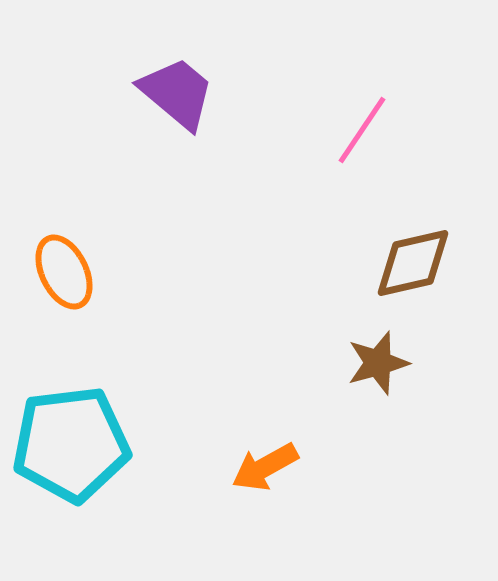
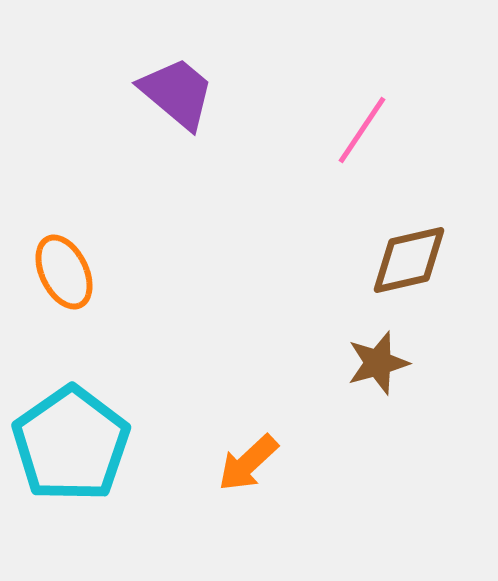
brown diamond: moved 4 px left, 3 px up
cyan pentagon: rotated 28 degrees counterclockwise
orange arrow: moved 17 px left, 4 px up; rotated 14 degrees counterclockwise
